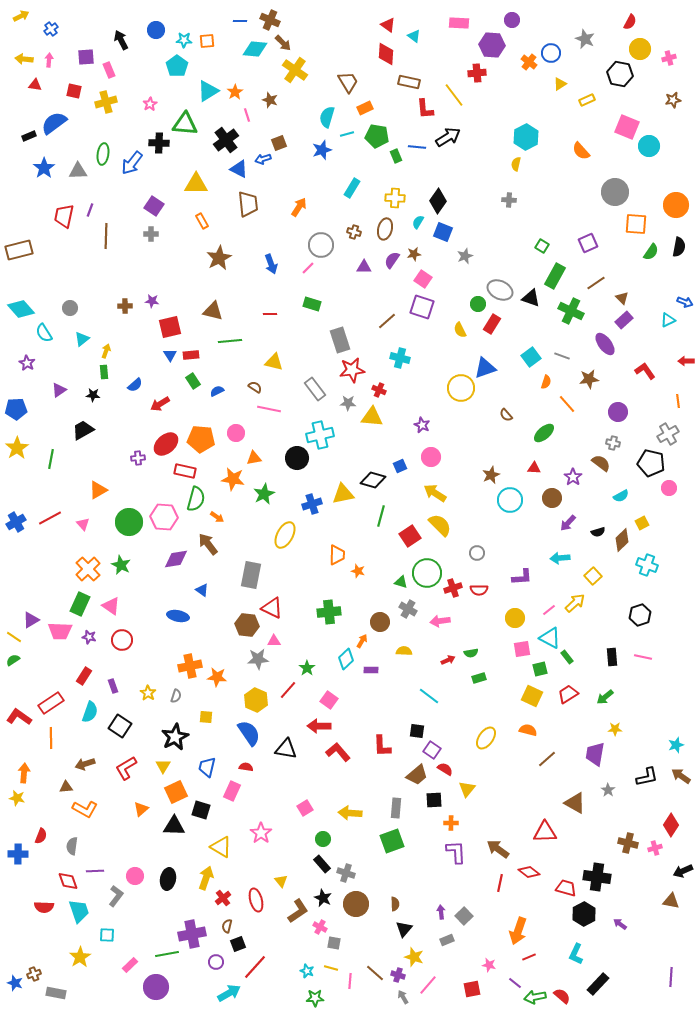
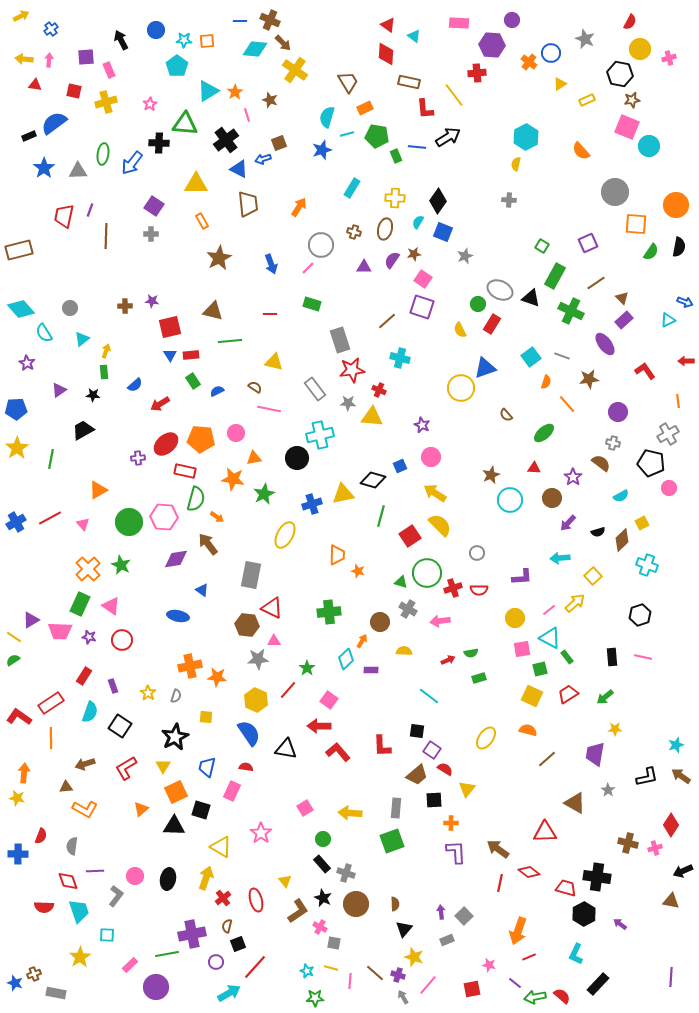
brown star at (673, 100): moved 41 px left
yellow triangle at (281, 881): moved 4 px right
